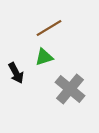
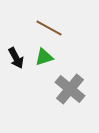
brown line: rotated 60 degrees clockwise
black arrow: moved 15 px up
